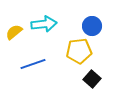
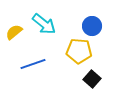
cyan arrow: rotated 45 degrees clockwise
yellow pentagon: rotated 10 degrees clockwise
